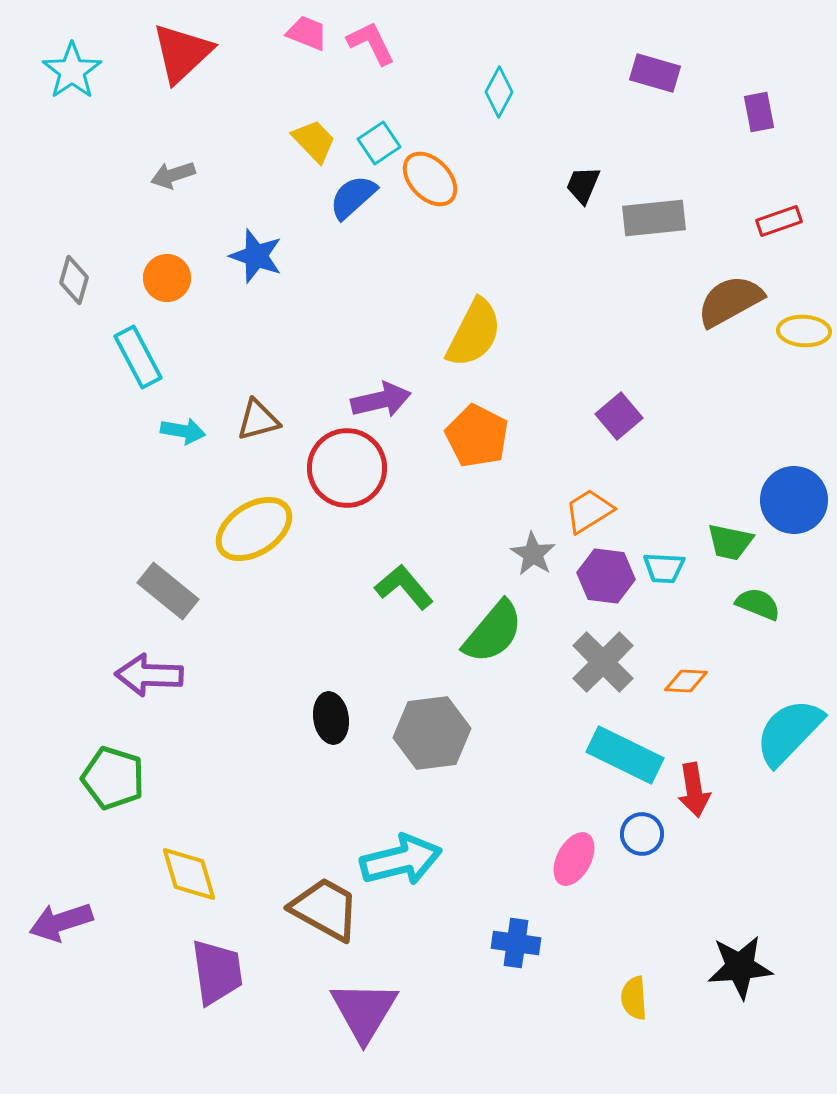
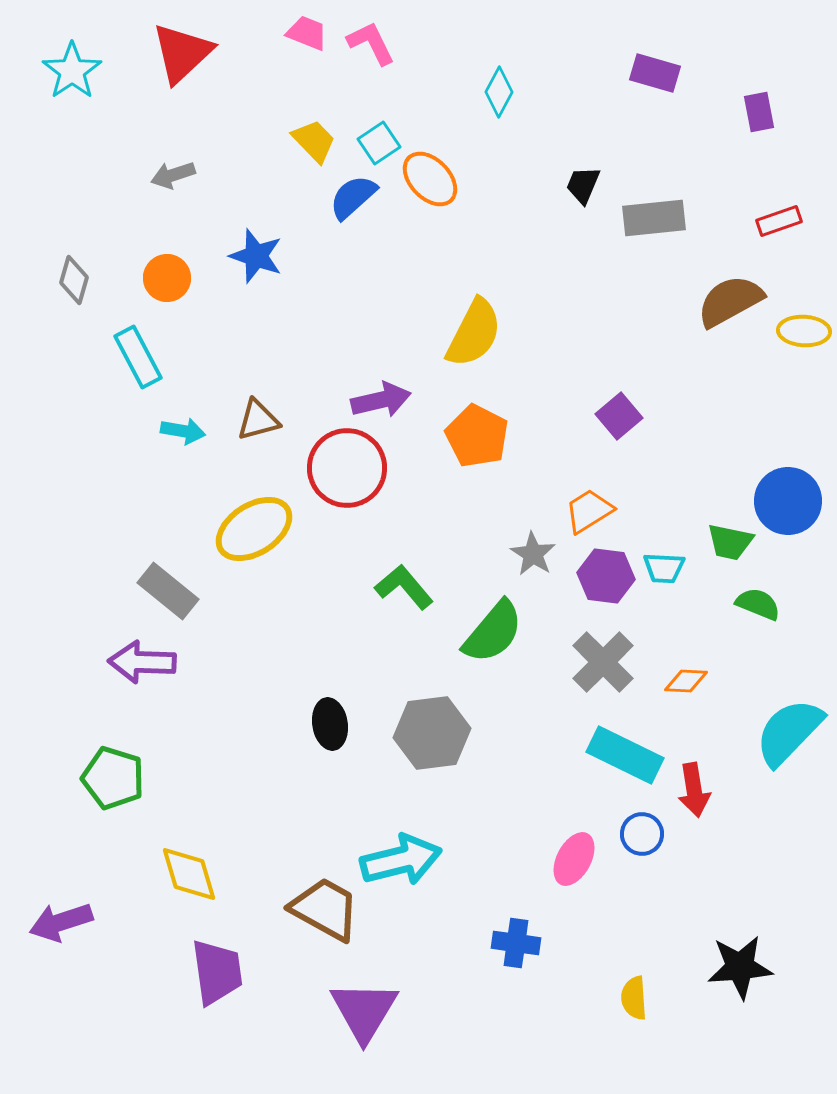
blue circle at (794, 500): moved 6 px left, 1 px down
purple arrow at (149, 675): moved 7 px left, 13 px up
black ellipse at (331, 718): moved 1 px left, 6 px down
